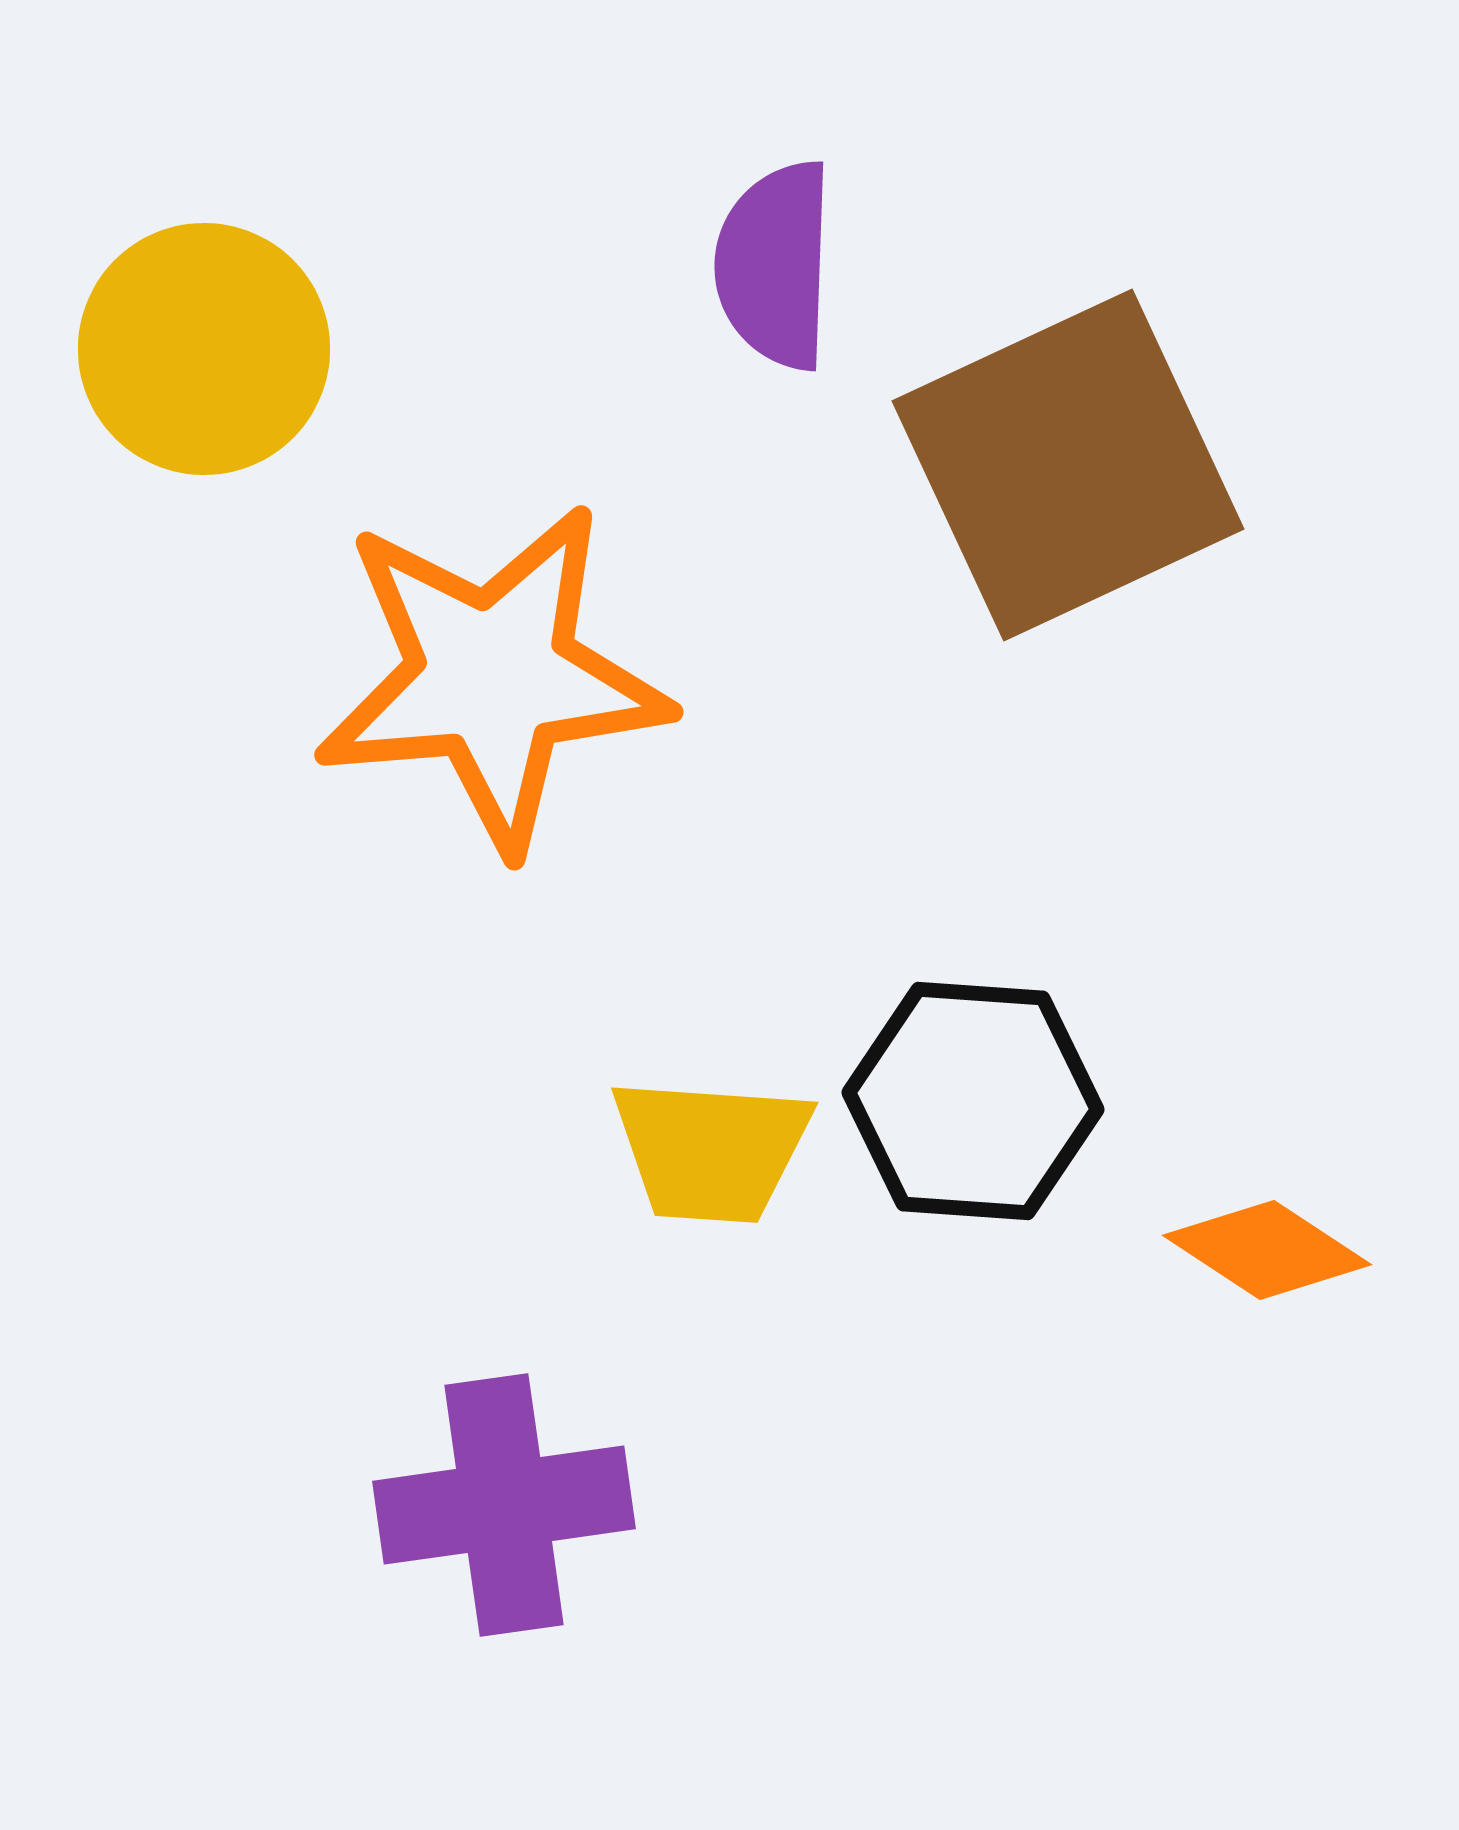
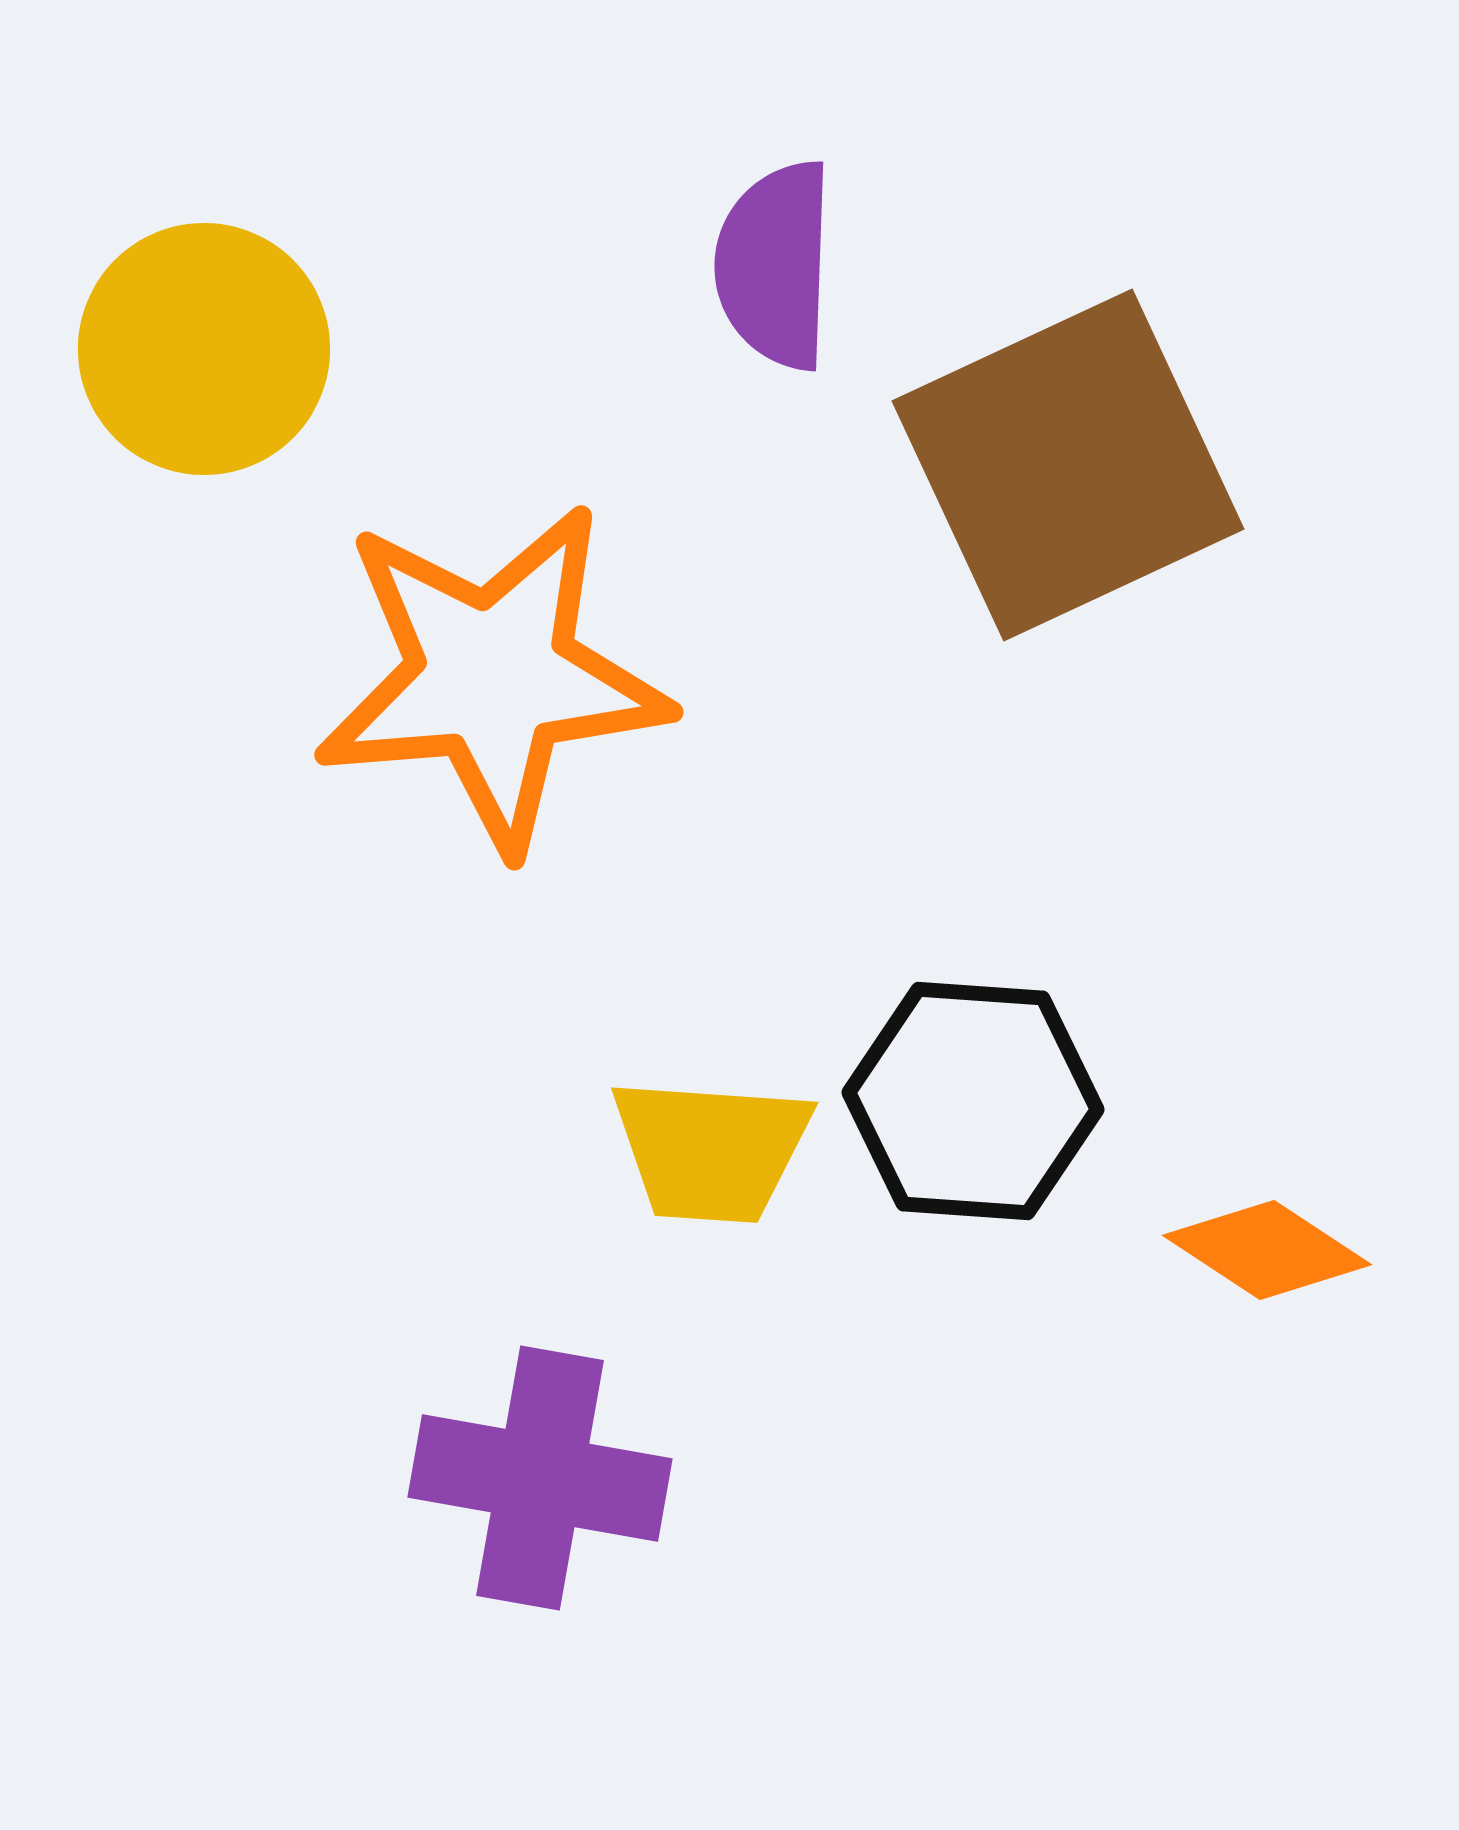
purple cross: moved 36 px right, 27 px up; rotated 18 degrees clockwise
